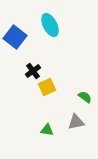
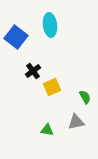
cyan ellipse: rotated 20 degrees clockwise
blue square: moved 1 px right
yellow square: moved 5 px right
green semicircle: rotated 24 degrees clockwise
